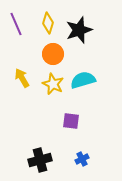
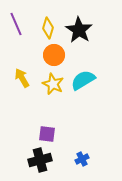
yellow diamond: moved 5 px down
black star: rotated 20 degrees counterclockwise
orange circle: moved 1 px right, 1 px down
cyan semicircle: rotated 15 degrees counterclockwise
purple square: moved 24 px left, 13 px down
